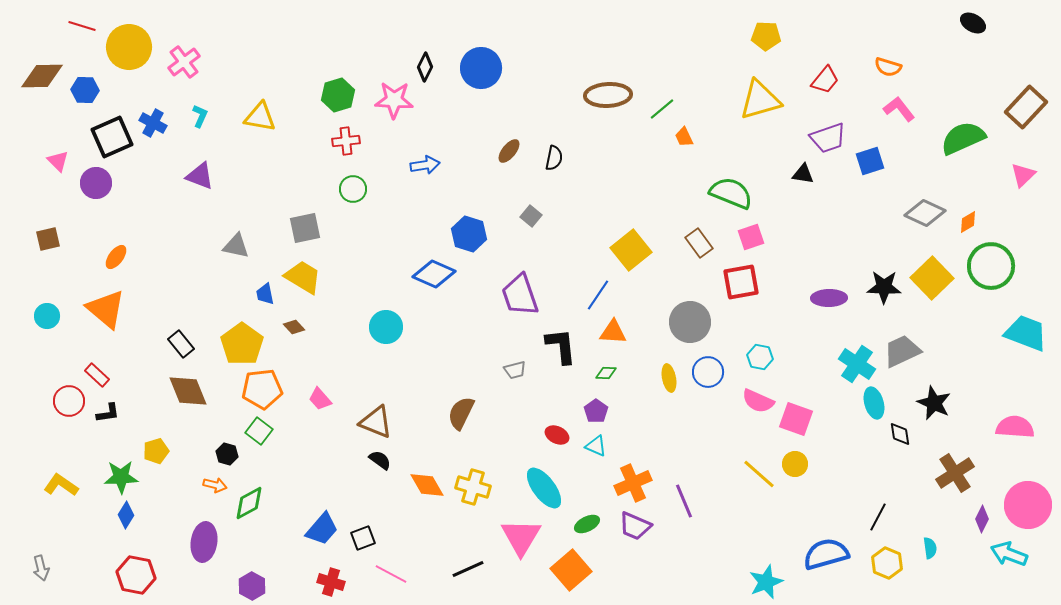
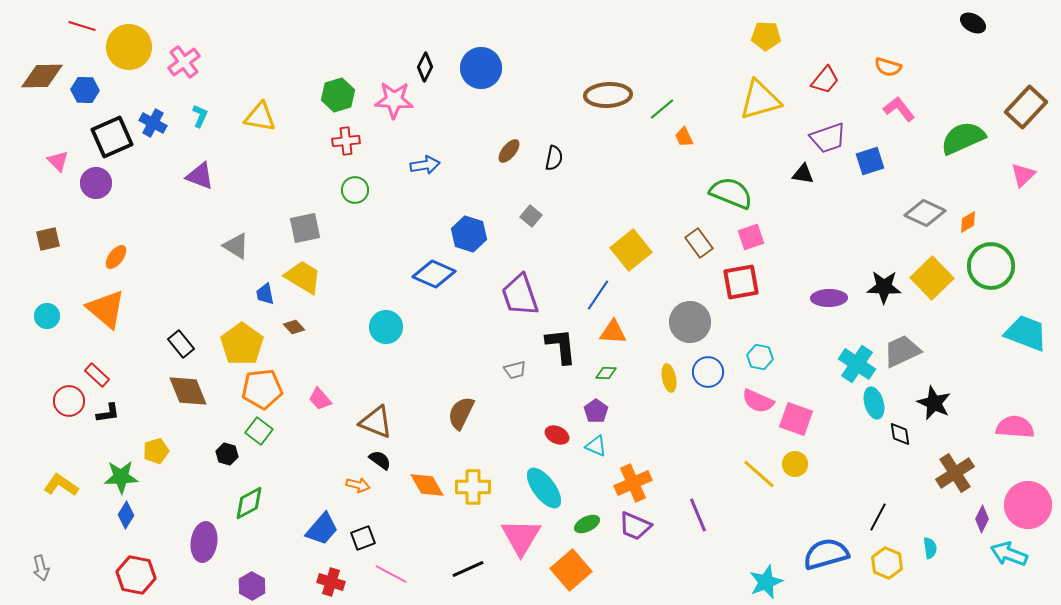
green circle at (353, 189): moved 2 px right, 1 px down
gray triangle at (236, 246): rotated 20 degrees clockwise
orange arrow at (215, 485): moved 143 px right
yellow cross at (473, 487): rotated 16 degrees counterclockwise
purple line at (684, 501): moved 14 px right, 14 px down
